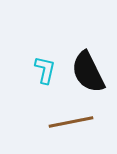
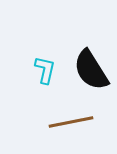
black semicircle: moved 3 px right, 2 px up; rotated 6 degrees counterclockwise
